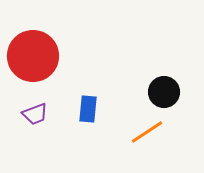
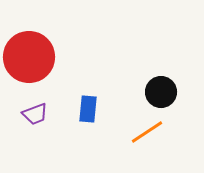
red circle: moved 4 px left, 1 px down
black circle: moved 3 px left
